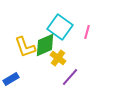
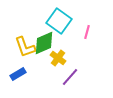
cyan square: moved 1 px left, 6 px up
green diamond: moved 1 px left, 2 px up
blue rectangle: moved 7 px right, 5 px up
